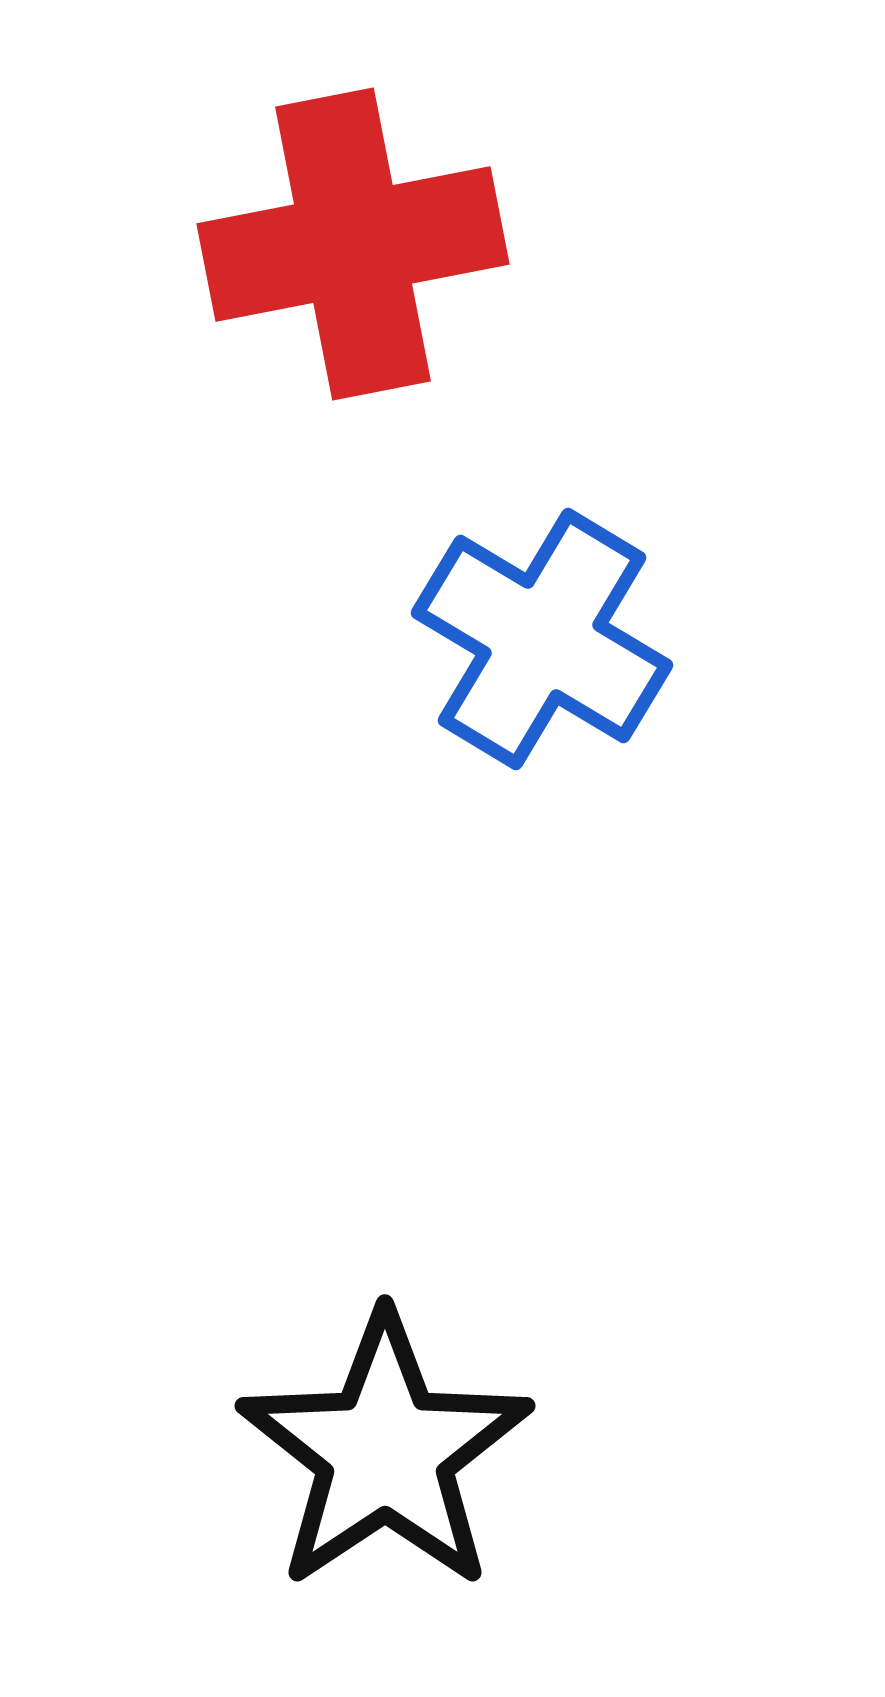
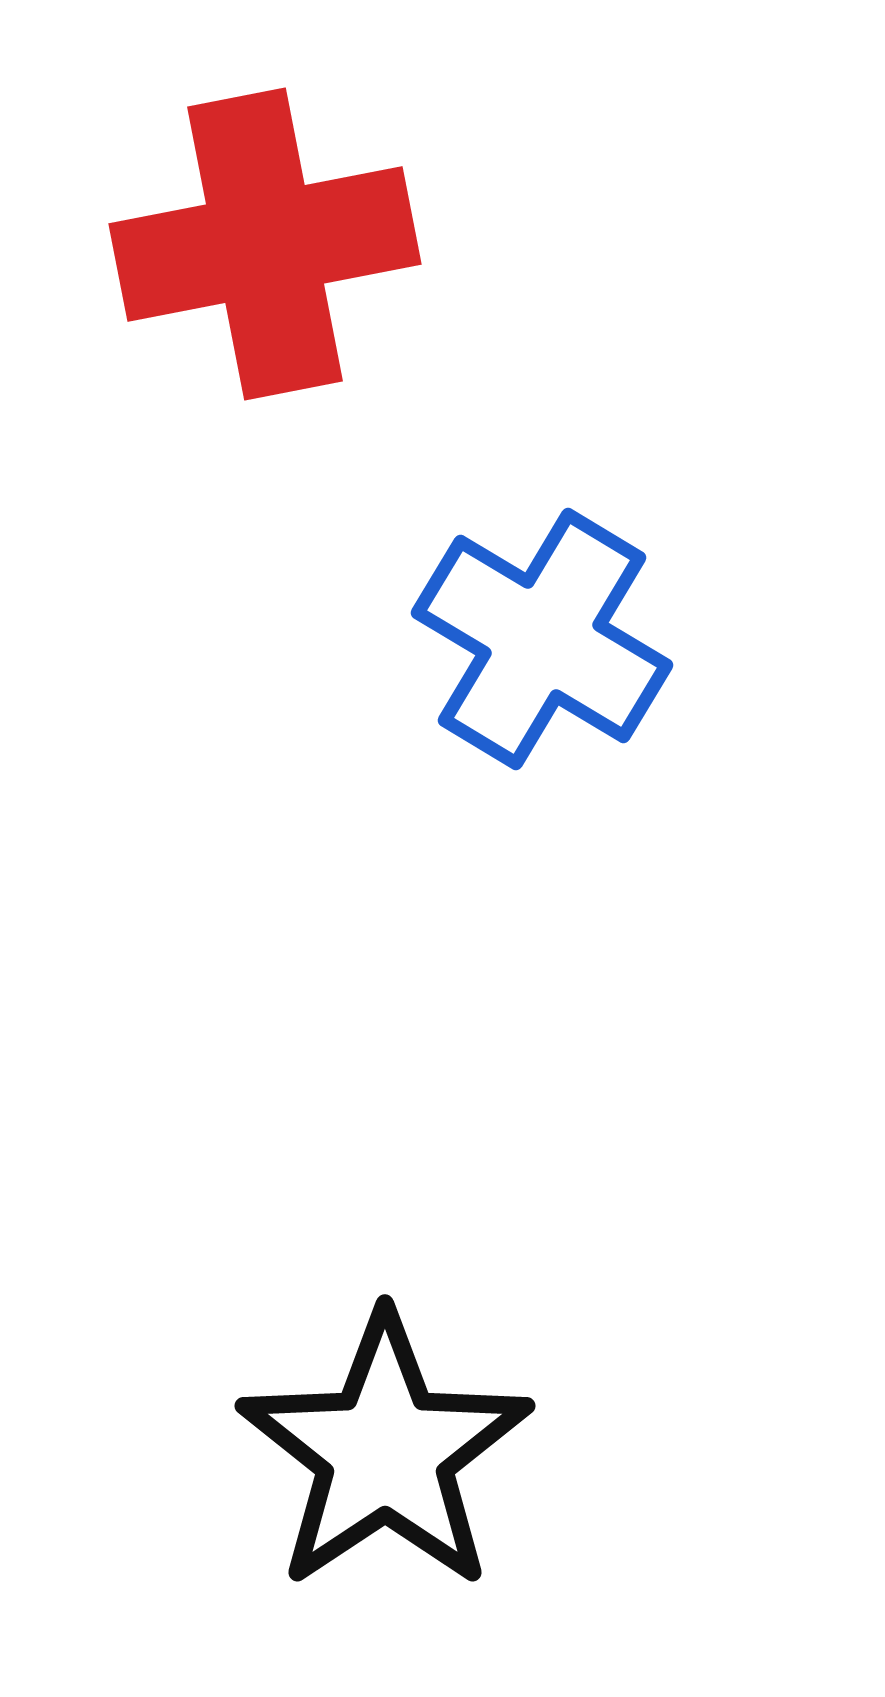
red cross: moved 88 px left
